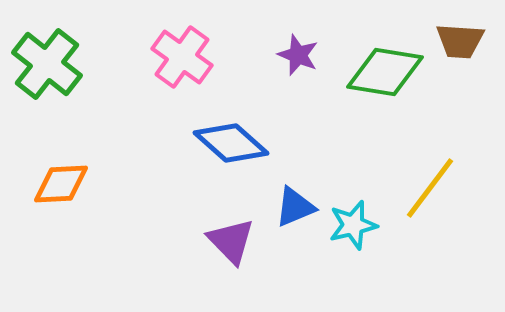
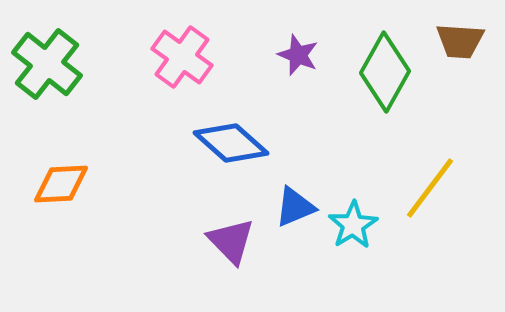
green diamond: rotated 70 degrees counterclockwise
cyan star: rotated 18 degrees counterclockwise
